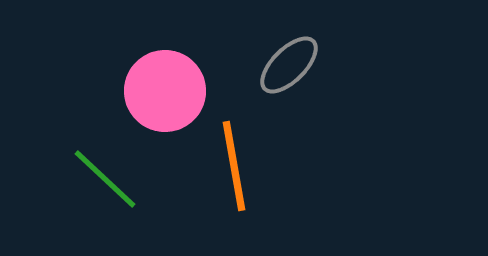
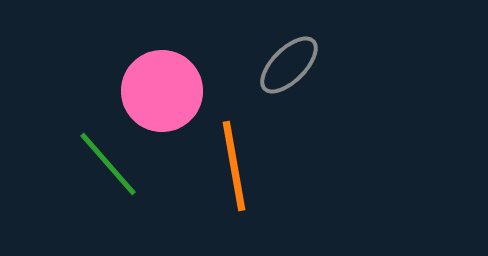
pink circle: moved 3 px left
green line: moved 3 px right, 15 px up; rotated 6 degrees clockwise
